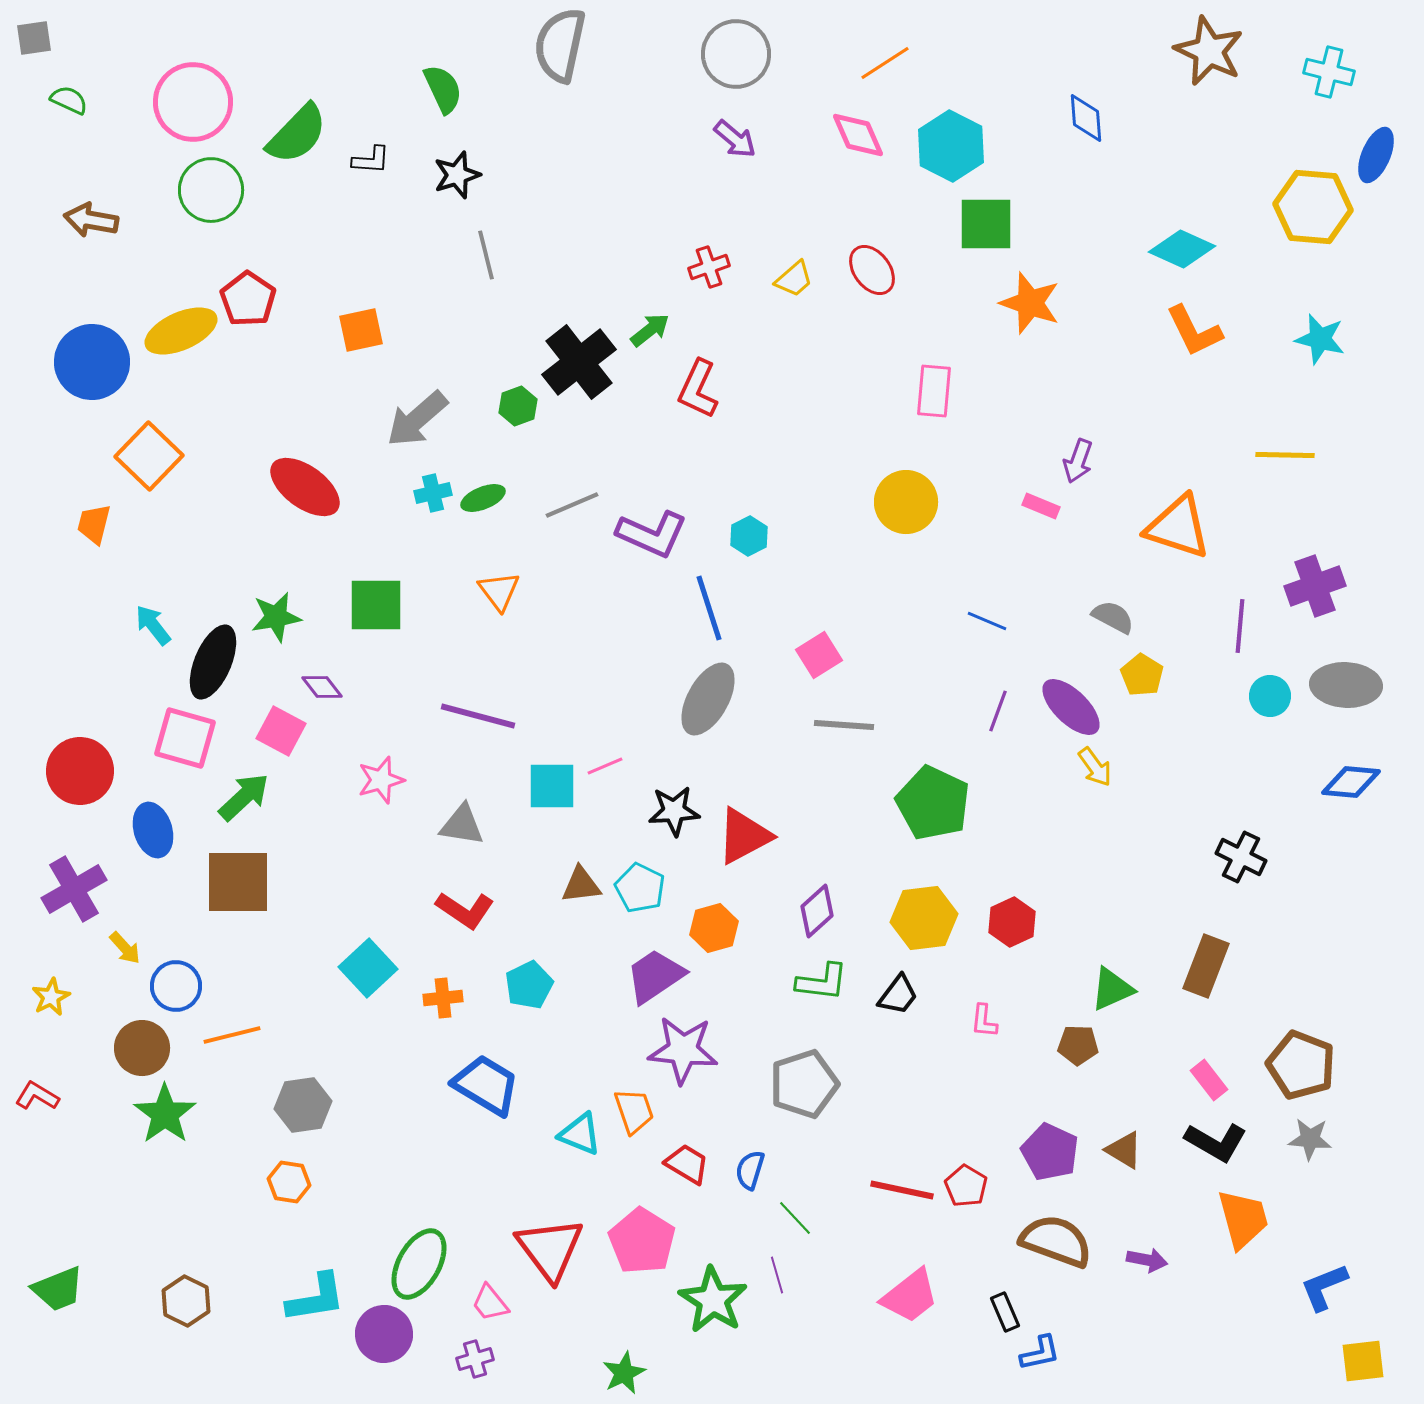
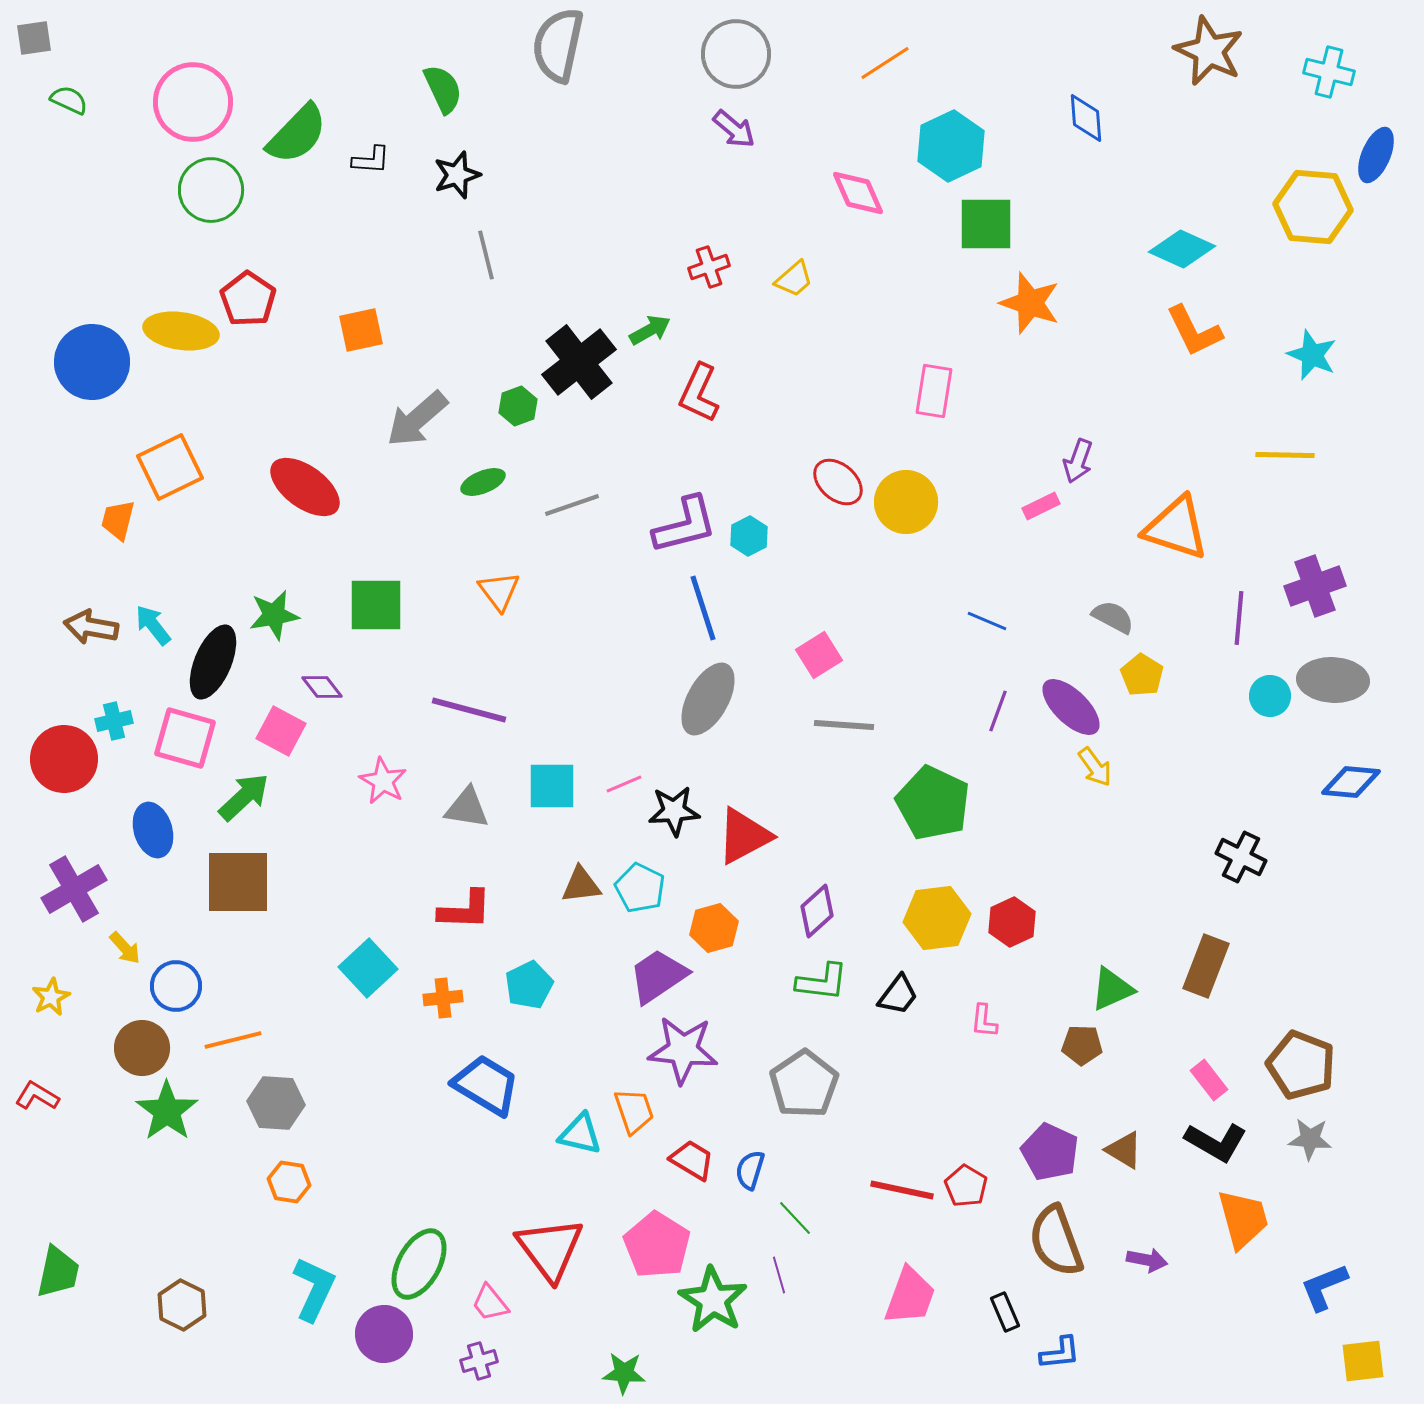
gray semicircle at (560, 45): moved 2 px left
pink diamond at (858, 135): moved 58 px down
purple arrow at (735, 139): moved 1 px left, 10 px up
cyan hexagon at (951, 146): rotated 8 degrees clockwise
brown arrow at (91, 220): moved 407 px down
red ellipse at (872, 270): moved 34 px left, 212 px down; rotated 12 degrees counterclockwise
green arrow at (650, 330): rotated 9 degrees clockwise
yellow ellipse at (181, 331): rotated 32 degrees clockwise
cyan star at (1320, 339): moved 8 px left, 16 px down; rotated 9 degrees clockwise
red L-shape at (698, 389): moved 1 px right, 4 px down
pink rectangle at (934, 391): rotated 4 degrees clockwise
orange square at (149, 456): moved 21 px right, 11 px down; rotated 20 degrees clockwise
cyan cross at (433, 493): moved 319 px left, 228 px down
green ellipse at (483, 498): moved 16 px up
gray line at (572, 505): rotated 4 degrees clockwise
pink rectangle at (1041, 506): rotated 48 degrees counterclockwise
orange trapezoid at (94, 524): moved 24 px right, 4 px up
orange triangle at (1178, 527): moved 2 px left, 1 px down
purple L-shape at (652, 534): moved 33 px right, 9 px up; rotated 38 degrees counterclockwise
blue line at (709, 608): moved 6 px left
green star at (276, 617): moved 2 px left, 2 px up
purple line at (1240, 626): moved 1 px left, 8 px up
gray ellipse at (1346, 685): moved 13 px left, 5 px up
purple line at (478, 716): moved 9 px left, 6 px up
pink line at (605, 766): moved 19 px right, 18 px down
red circle at (80, 771): moved 16 px left, 12 px up
pink star at (381, 780): moved 2 px right, 1 px down; rotated 27 degrees counterclockwise
gray triangle at (462, 825): moved 5 px right, 17 px up
red L-shape at (465, 910): rotated 32 degrees counterclockwise
yellow hexagon at (924, 918): moved 13 px right
purple trapezoid at (655, 976): moved 3 px right
orange line at (232, 1035): moved 1 px right, 5 px down
brown pentagon at (1078, 1045): moved 4 px right
gray pentagon at (804, 1084): rotated 16 degrees counterclockwise
gray hexagon at (303, 1105): moved 27 px left, 2 px up; rotated 12 degrees clockwise
green star at (165, 1114): moved 2 px right, 3 px up
cyan triangle at (580, 1134): rotated 9 degrees counterclockwise
red trapezoid at (687, 1164): moved 5 px right, 4 px up
pink pentagon at (642, 1241): moved 15 px right, 4 px down
brown semicircle at (1056, 1241): rotated 130 degrees counterclockwise
purple line at (777, 1275): moved 2 px right
green trapezoid at (58, 1289): moved 17 px up; rotated 56 degrees counterclockwise
pink trapezoid at (910, 1296): rotated 32 degrees counterclockwise
cyan L-shape at (316, 1298): moved 2 px left, 9 px up; rotated 56 degrees counterclockwise
brown hexagon at (186, 1301): moved 4 px left, 4 px down
blue L-shape at (1040, 1353): moved 20 px right; rotated 6 degrees clockwise
purple cross at (475, 1359): moved 4 px right, 2 px down
green star at (624, 1373): rotated 30 degrees clockwise
